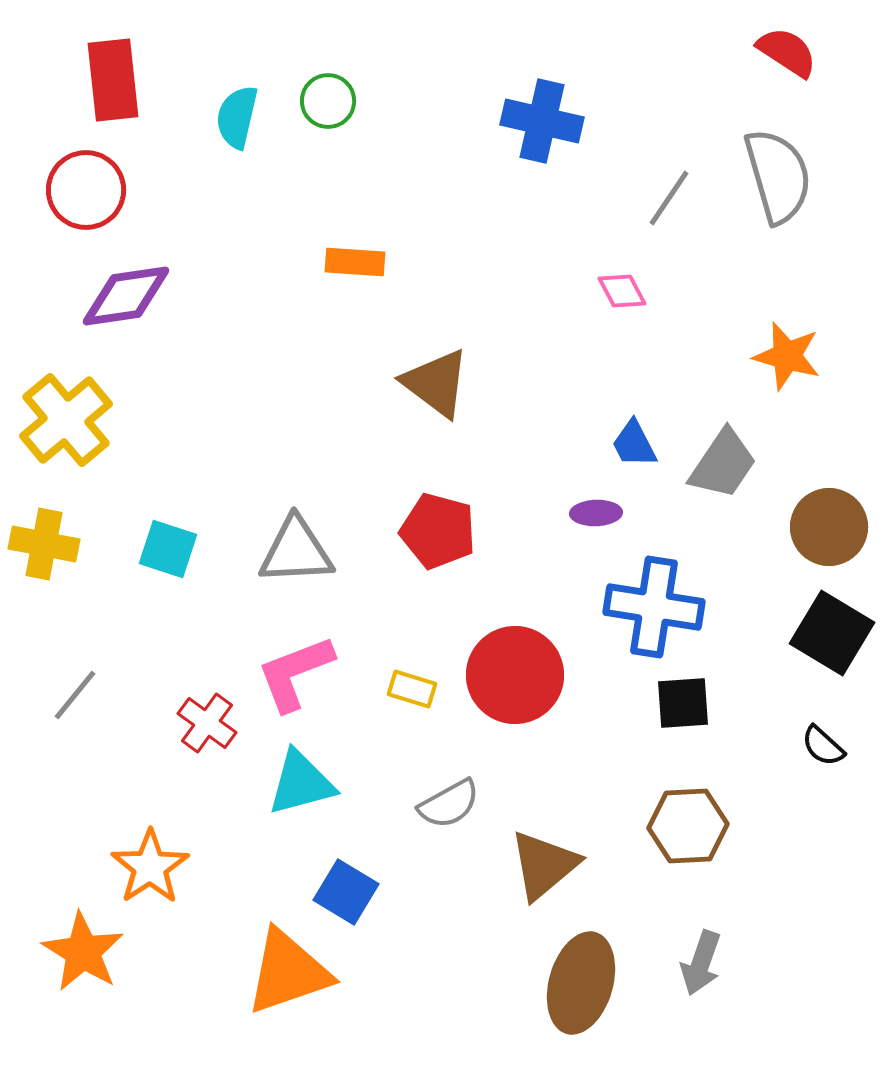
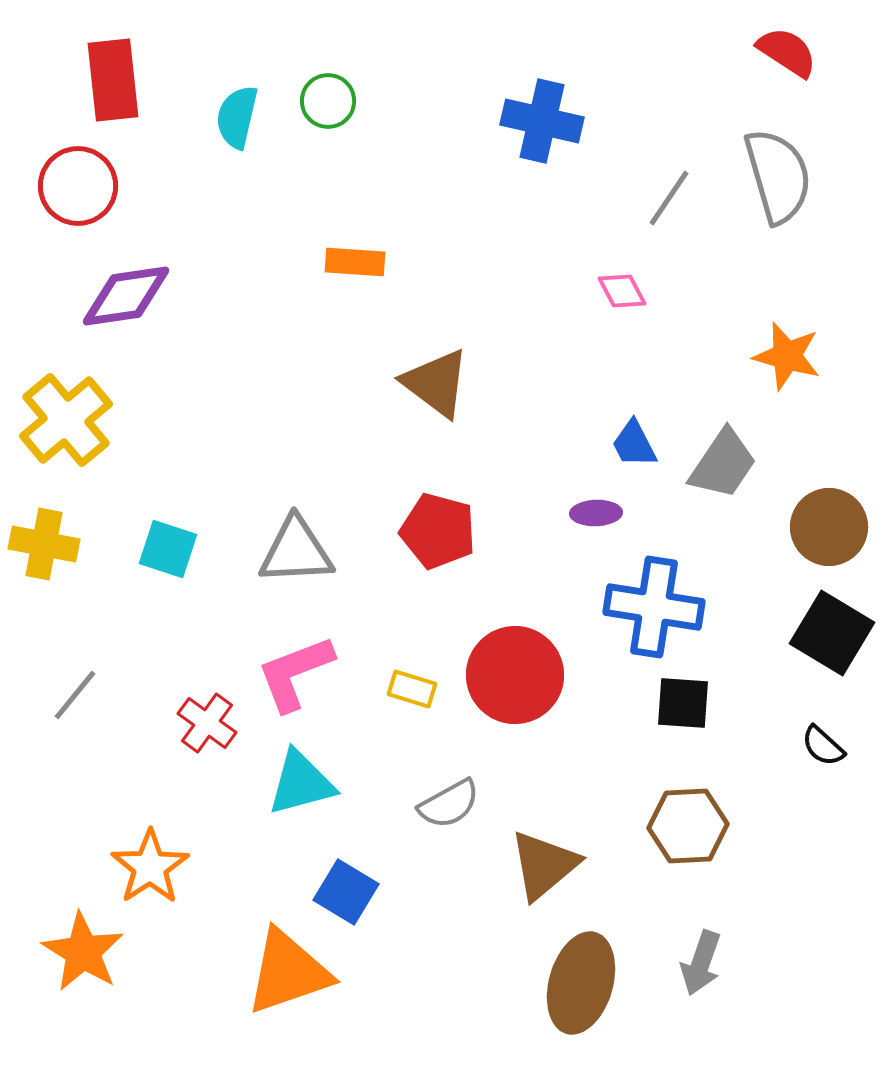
red circle at (86, 190): moved 8 px left, 4 px up
black square at (683, 703): rotated 8 degrees clockwise
